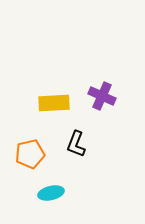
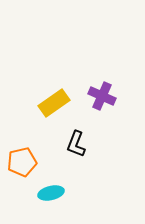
yellow rectangle: rotated 32 degrees counterclockwise
orange pentagon: moved 8 px left, 8 px down
